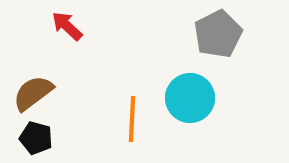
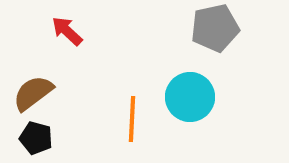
red arrow: moved 5 px down
gray pentagon: moved 3 px left, 6 px up; rotated 15 degrees clockwise
cyan circle: moved 1 px up
